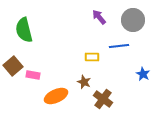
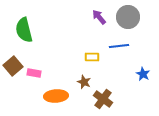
gray circle: moved 5 px left, 3 px up
pink rectangle: moved 1 px right, 2 px up
orange ellipse: rotated 20 degrees clockwise
